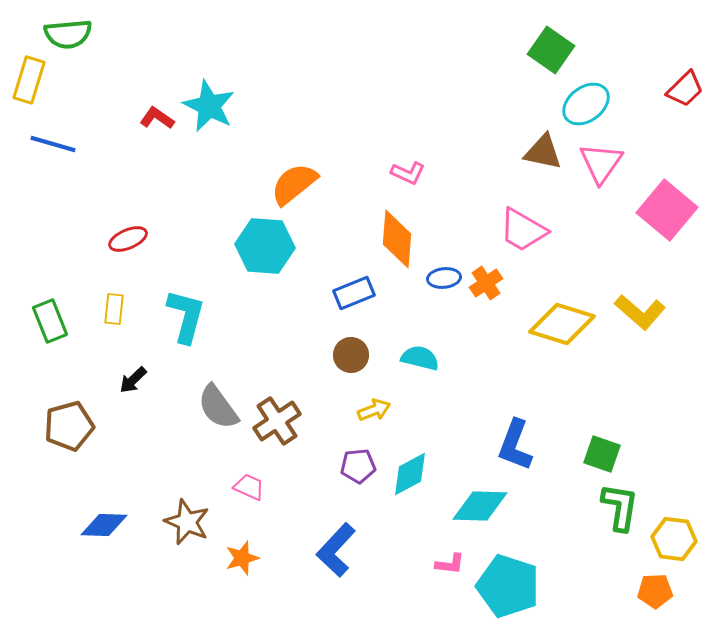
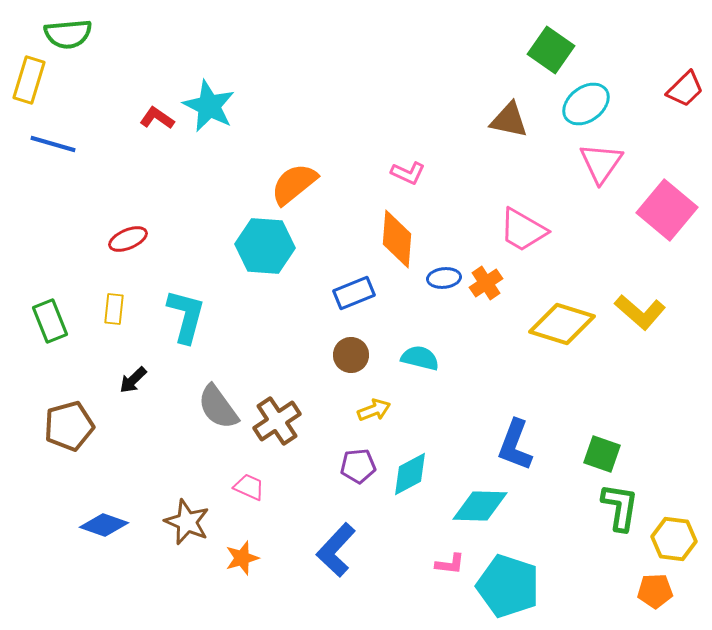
brown triangle at (543, 152): moved 34 px left, 32 px up
blue diamond at (104, 525): rotated 18 degrees clockwise
